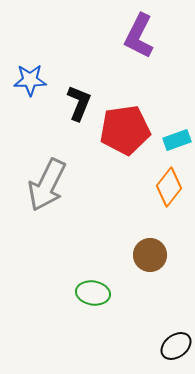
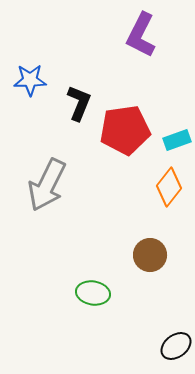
purple L-shape: moved 2 px right, 1 px up
